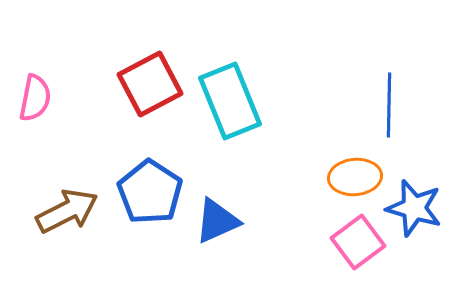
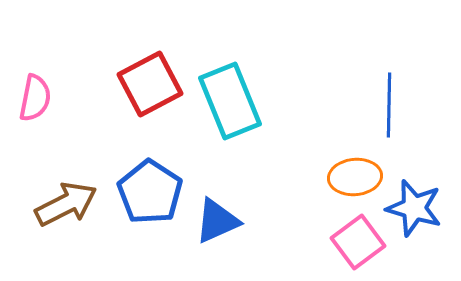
brown arrow: moved 1 px left, 7 px up
